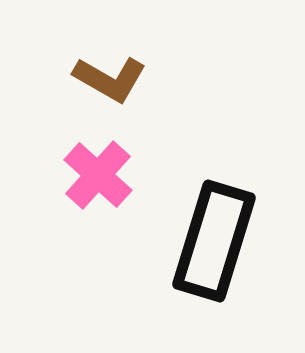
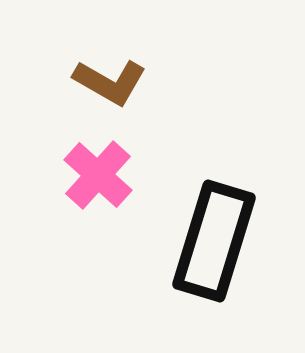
brown L-shape: moved 3 px down
